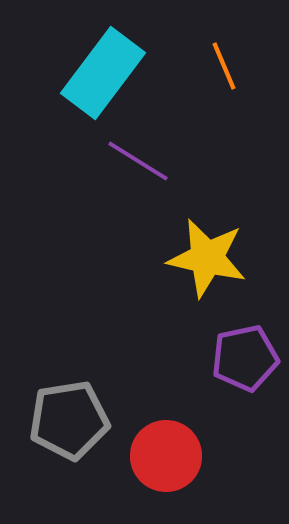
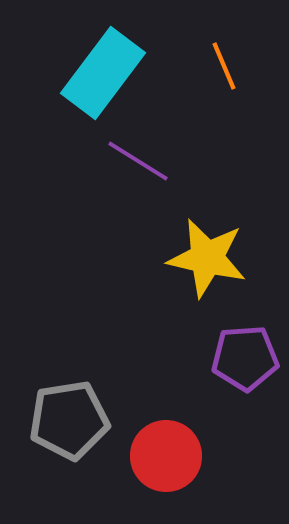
purple pentagon: rotated 8 degrees clockwise
